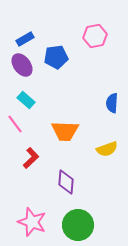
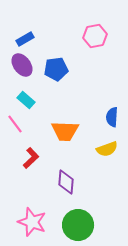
blue pentagon: moved 12 px down
blue semicircle: moved 14 px down
